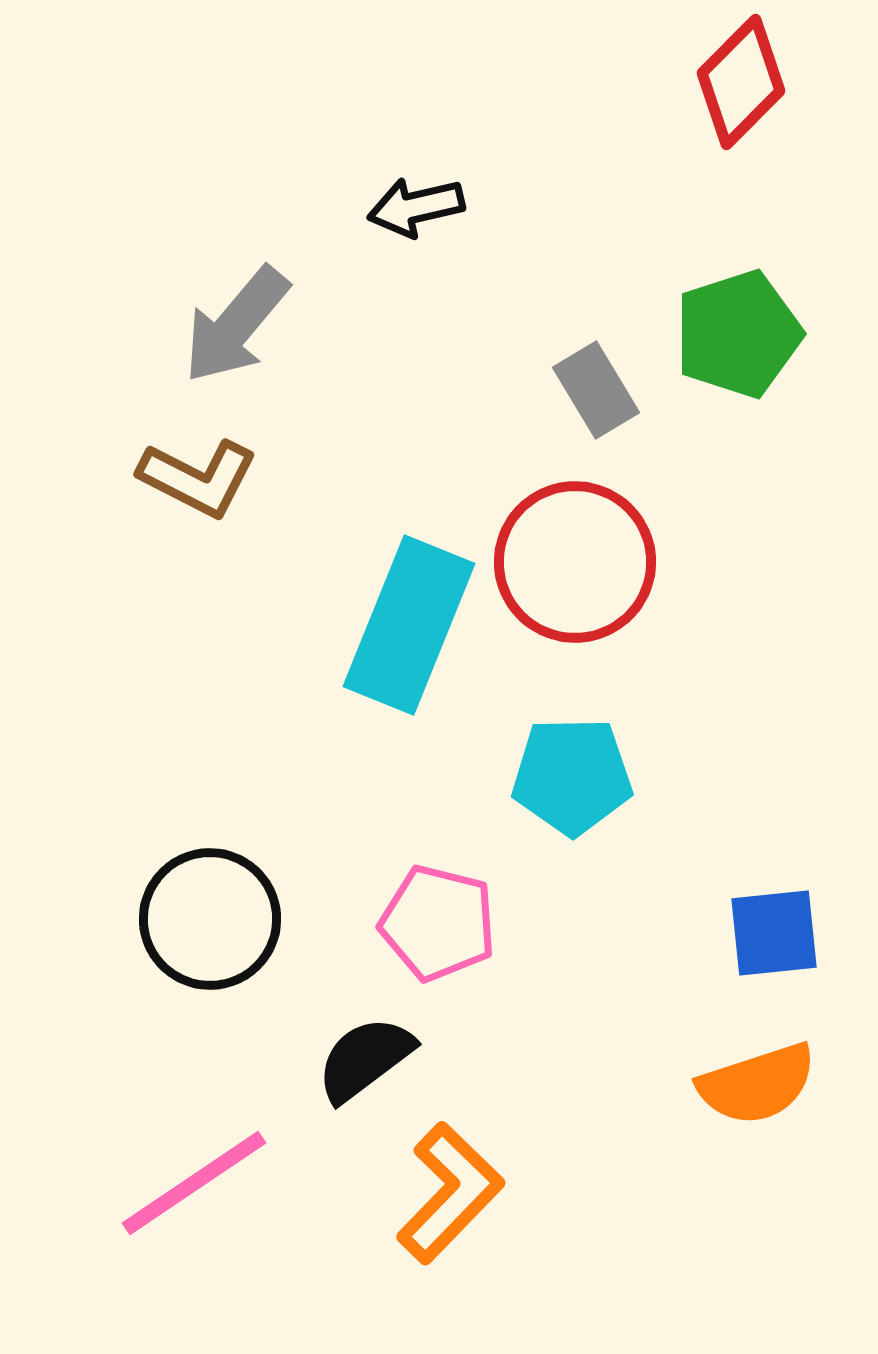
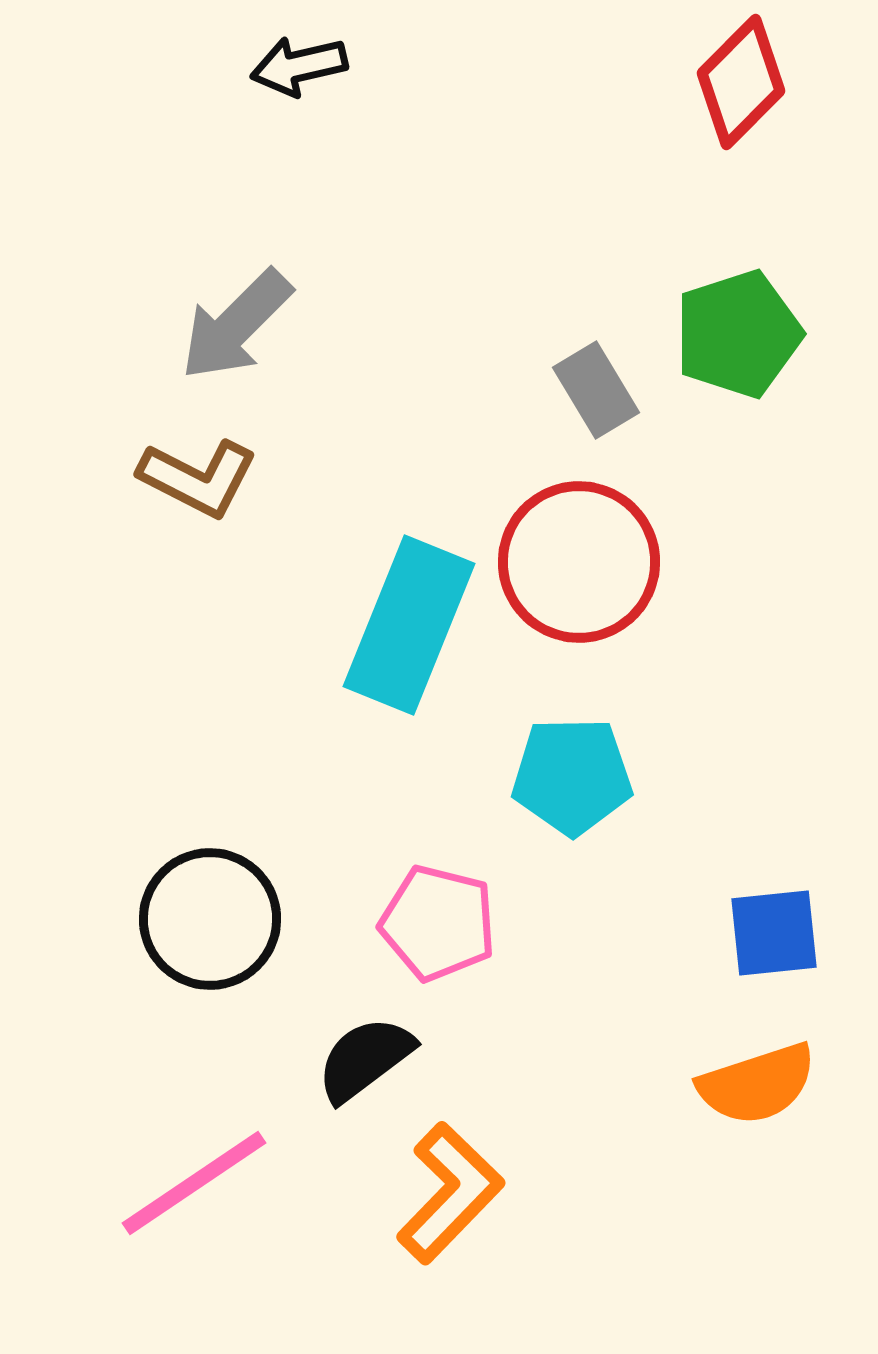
black arrow: moved 117 px left, 141 px up
gray arrow: rotated 5 degrees clockwise
red circle: moved 4 px right
